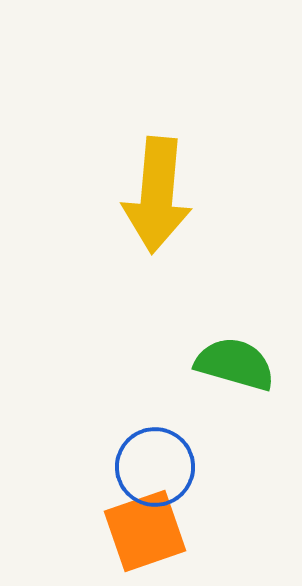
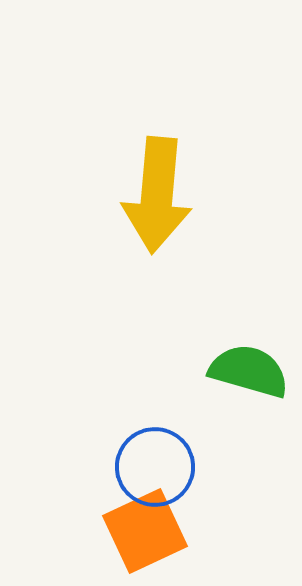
green semicircle: moved 14 px right, 7 px down
orange square: rotated 6 degrees counterclockwise
